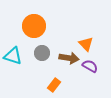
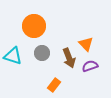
brown arrow: rotated 60 degrees clockwise
purple semicircle: rotated 49 degrees counterclockwise
